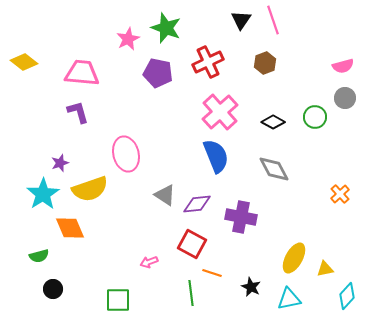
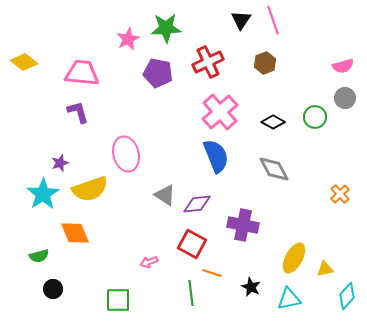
green star: rotated 24 degrees counterclockwise
purple cross: moved 2 px right, 8 px down
orange diamond: moved 5 px right, 5 px down
